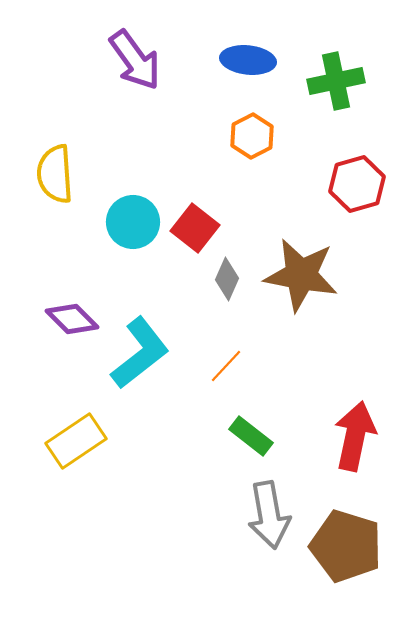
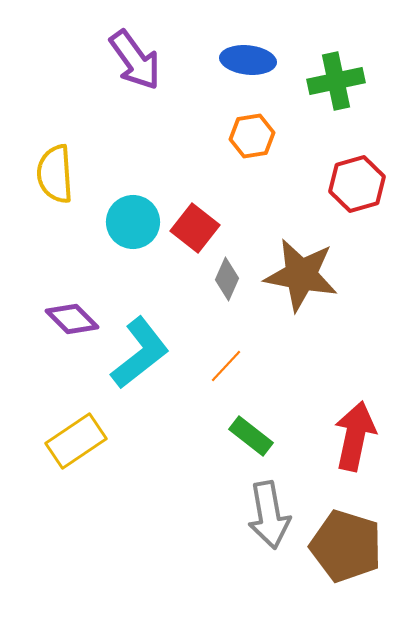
orange hexagon: rotated 18 degrees clockwise
